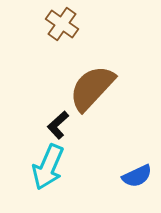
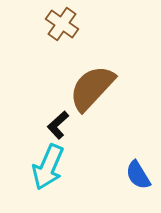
blue semicircle: moved 1 px right, 1 px up; rotated 84 degrees clockwise
